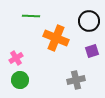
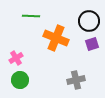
purple square: moved 7 px up
